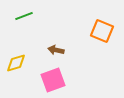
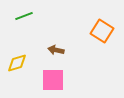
orange square: rotated 10 degrees clockwise
yellow diamond: moved 1 px right
pink square: rotated 20 degrees clockwise
